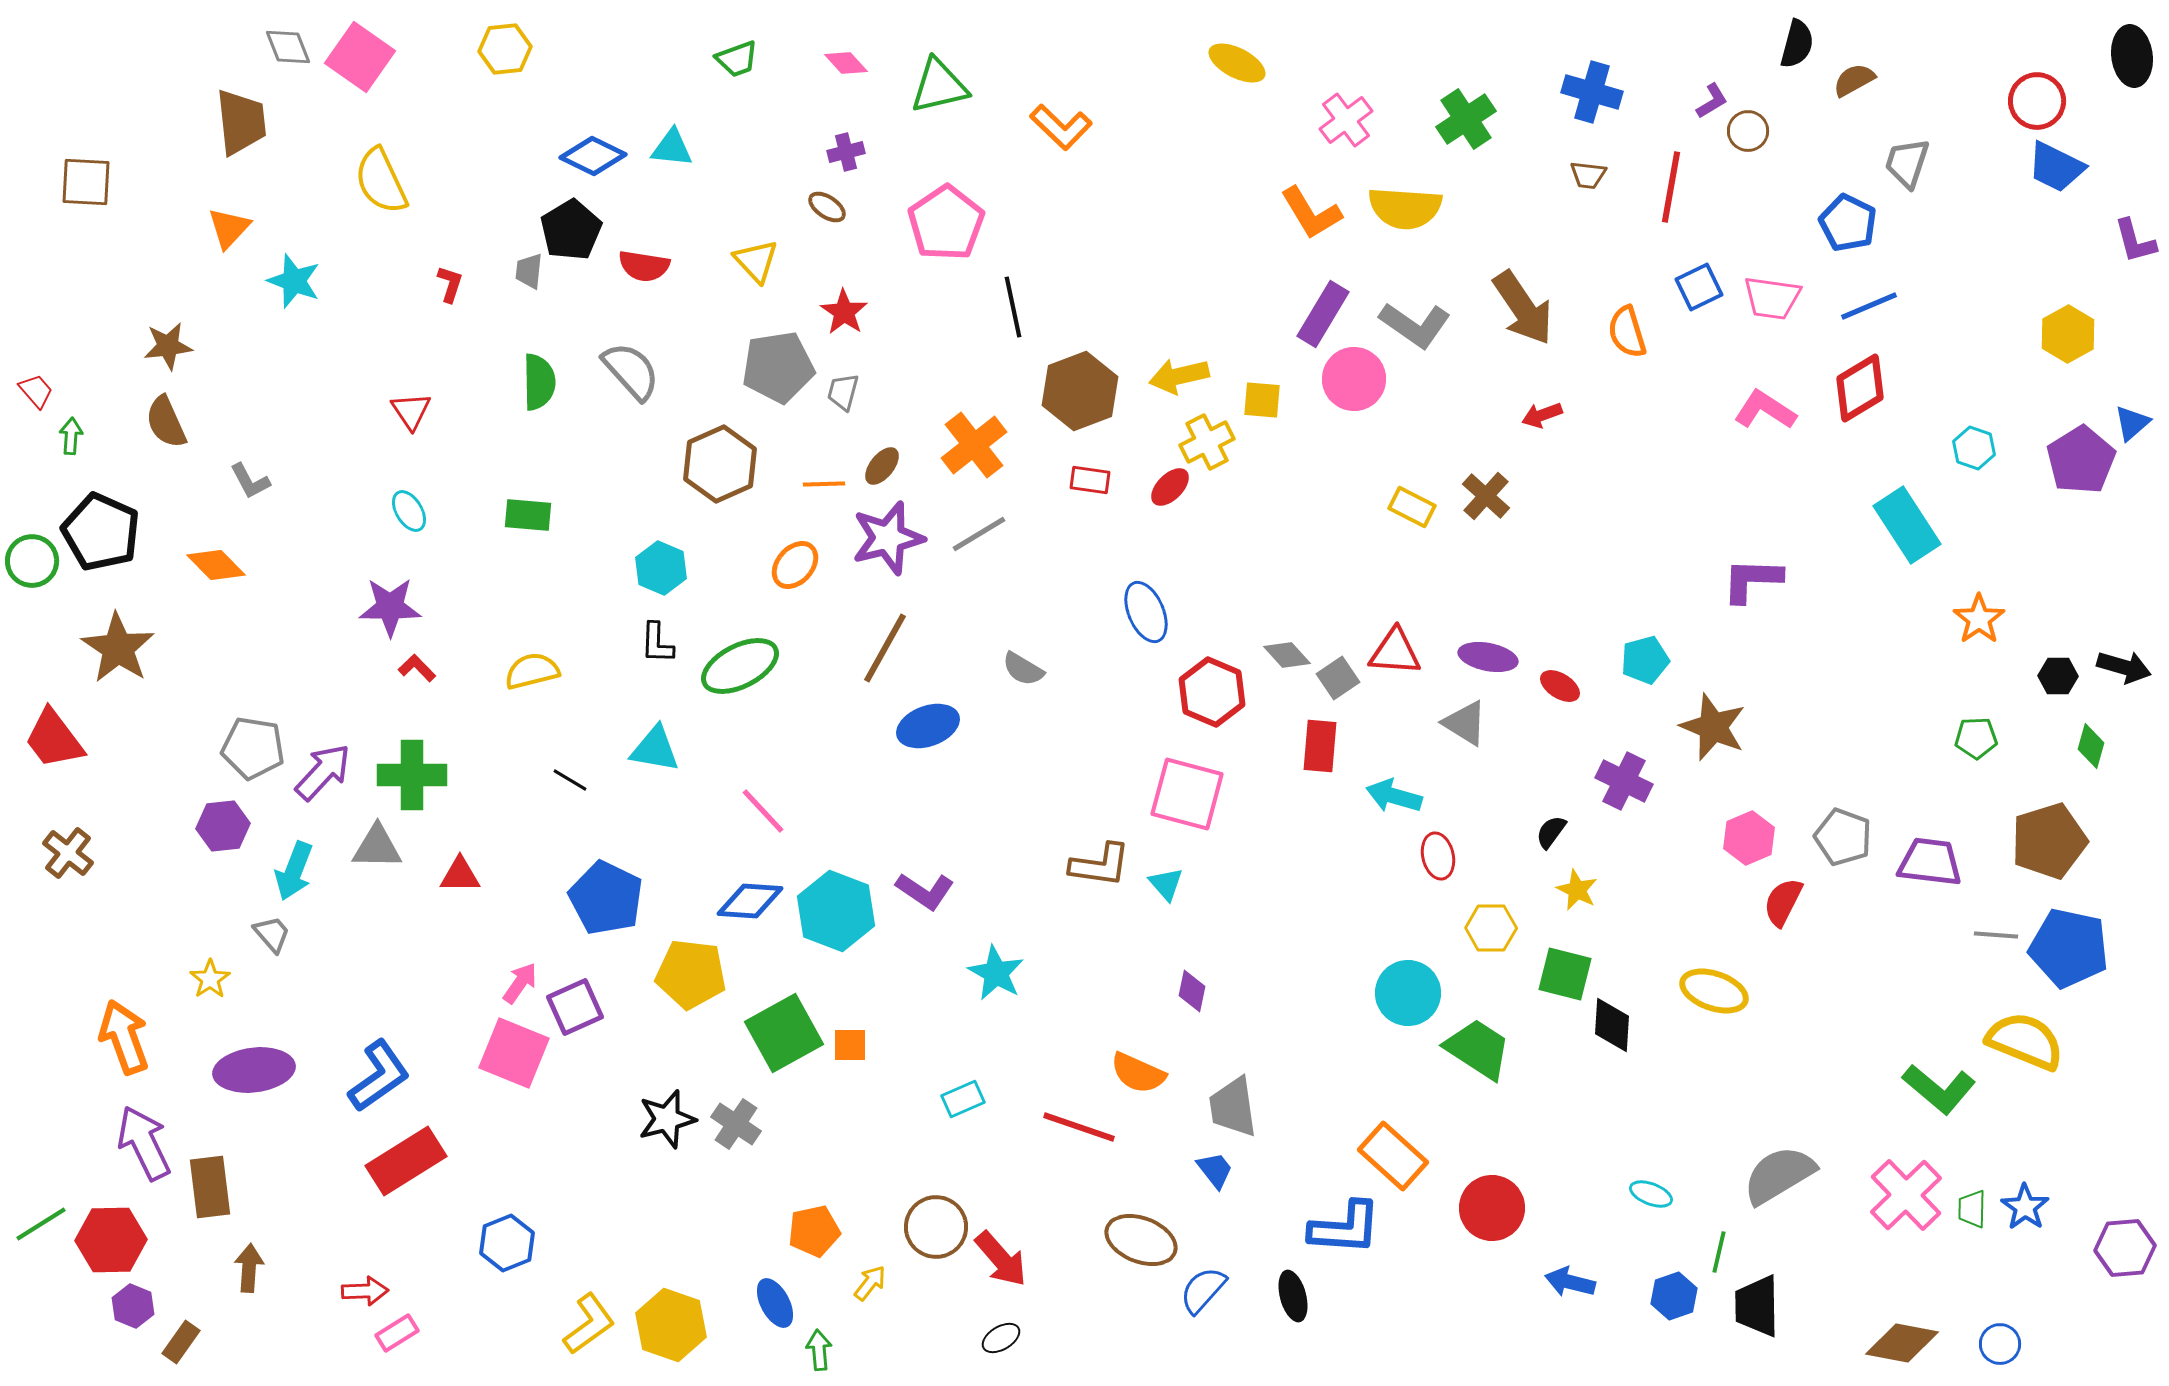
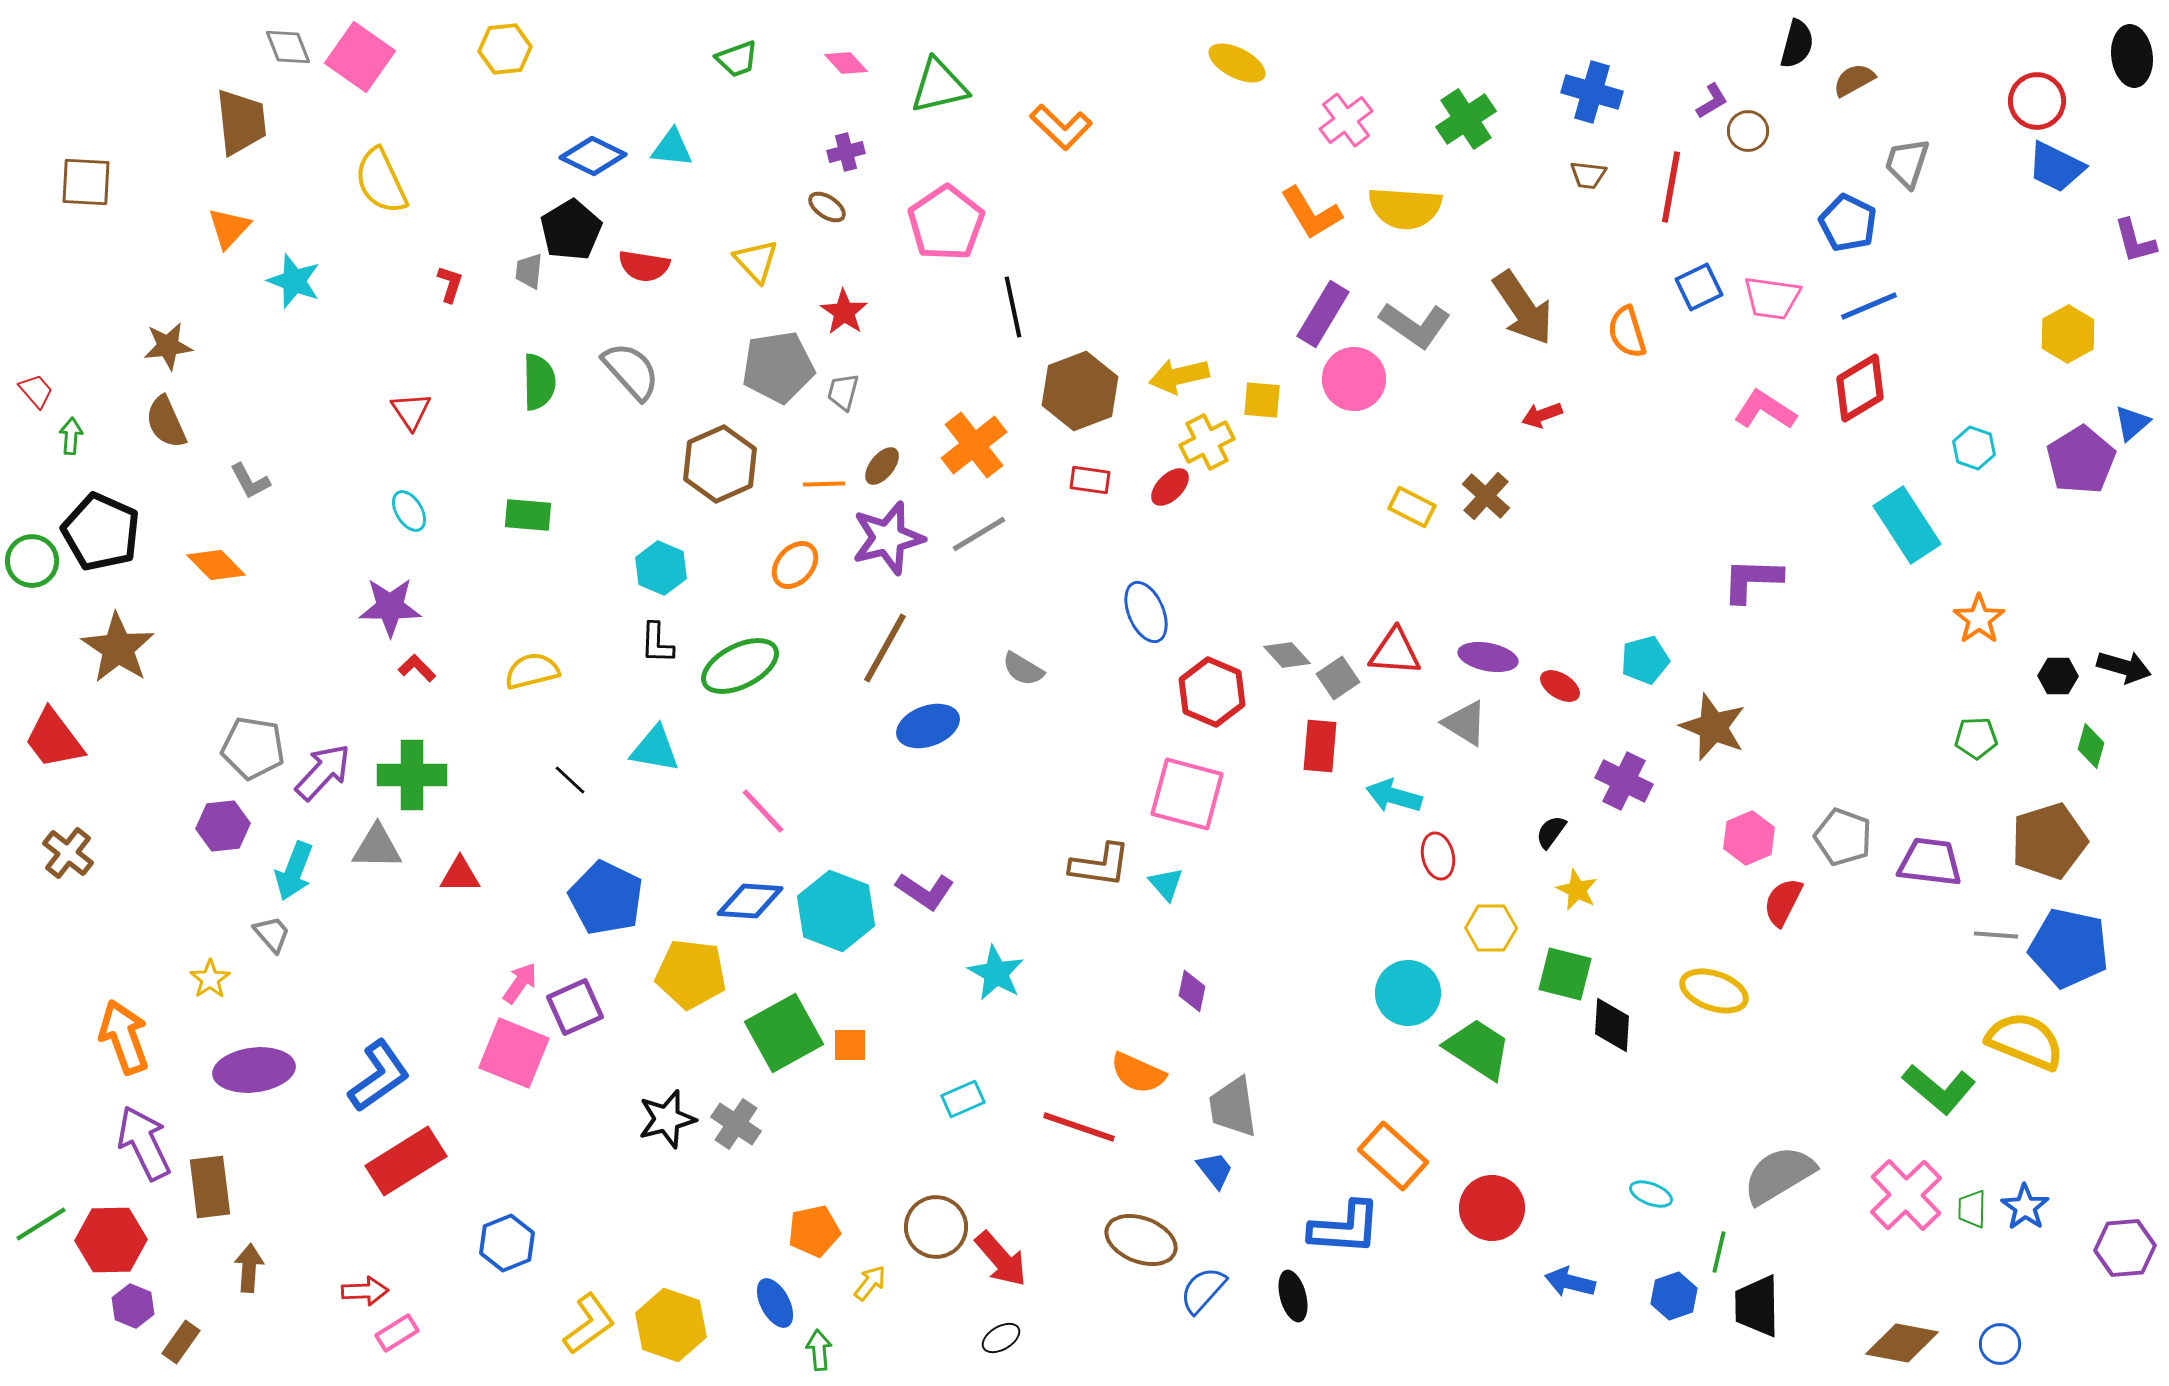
black line at (570, 780): rotated 12 degrees clockwise
